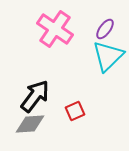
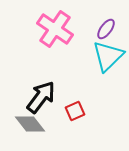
purple ellipse: moved 1 px right
black arrow: moved 6 px right, 1 px down
gray diamond: rotated 56 degrees clockwise
